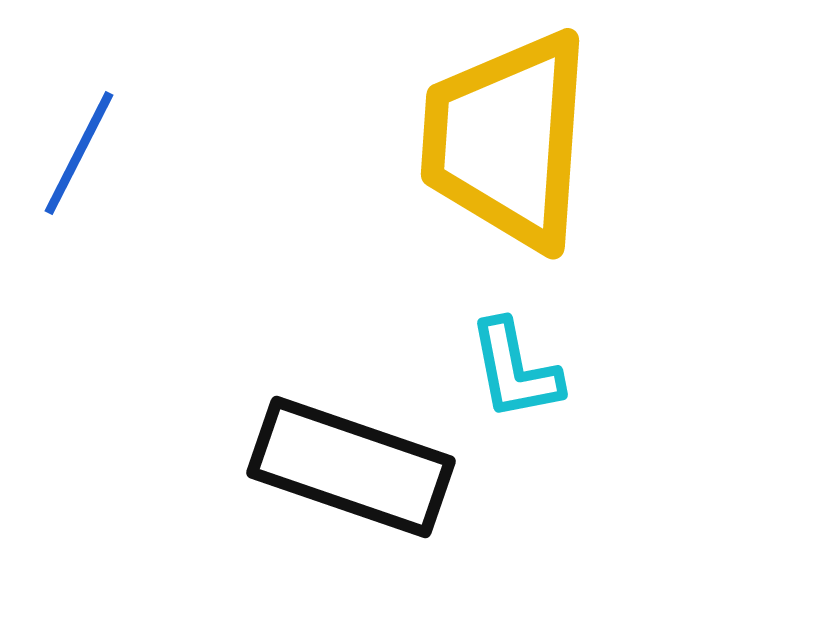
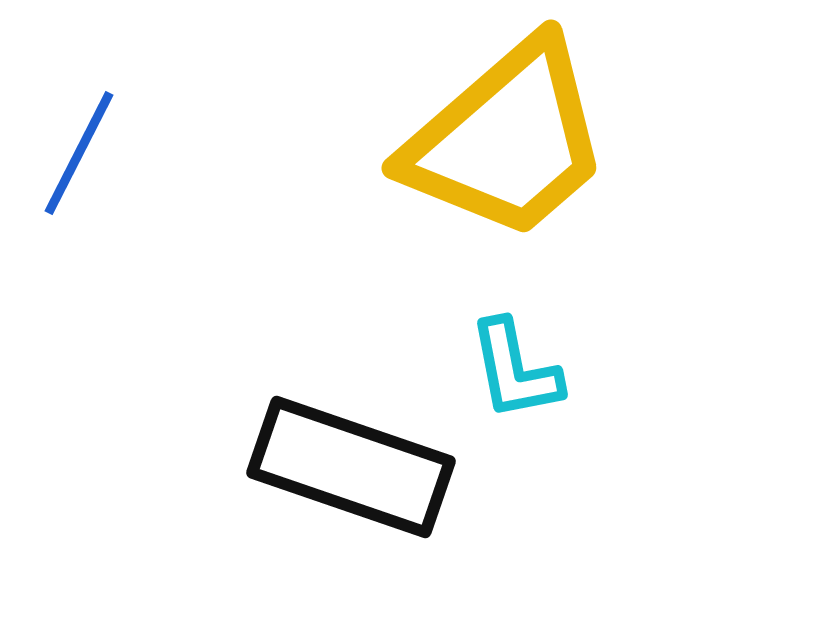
yellow trapezoid: rotated 135 degrees counterclockwise
